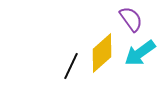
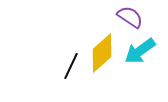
purple semicircle: moved 1 px left, 2 px up; rotated 20 degrees counterclockwise
cyan arrow: moved 2 px up
